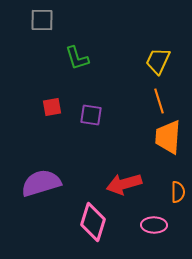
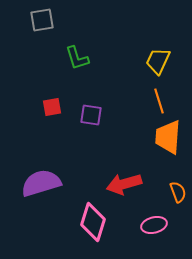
gray square: rotated 10 degrees counterclockwise
orange semicircle: rotated 20 degrees counterclockwise
pink ellipse: rotated 15 degrees counterclockwise
